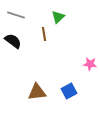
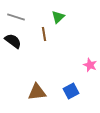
gray line: moved 2 px down
pink star: moved 1 px down; rotated 16 degrees clockwise
blue square: moved 2 px right
